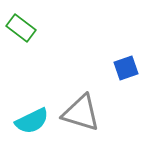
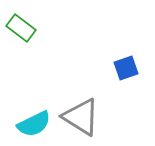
gray triangle: moved 4 px down; rotated 15 degrees clockwise
cyan semicircle: moved 2 px right, 3 px down
